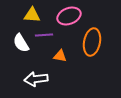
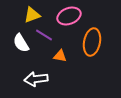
yellow triangle: rotated 24 degrees counterclockwise
purple line: rotated 36 degrees clockwise
